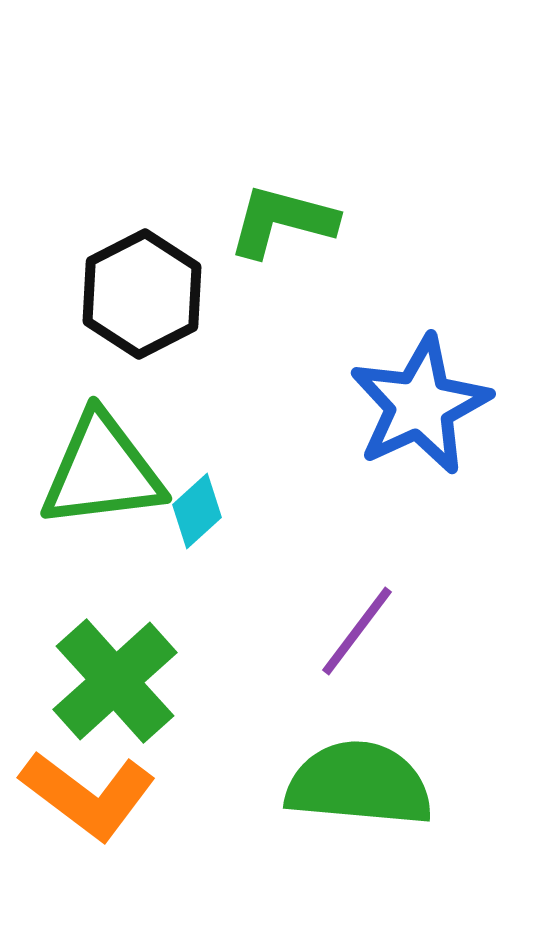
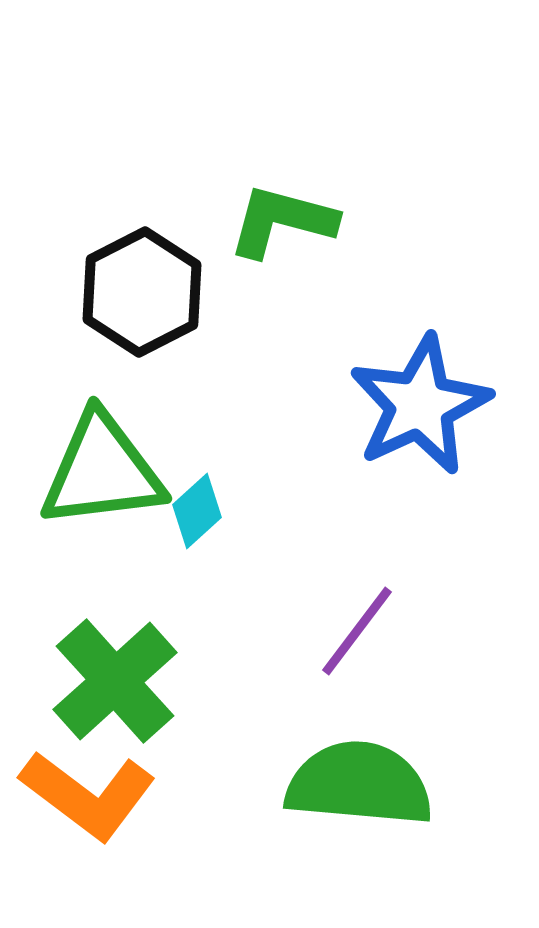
black hexagon: moved 2 px up
